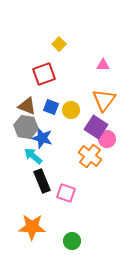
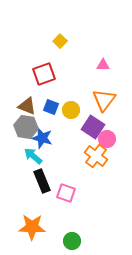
yellow square: moved 1 px right, 3 px up
purple square: moved 3 px left
orange cross: moved 6 px right
